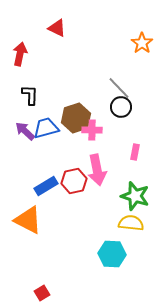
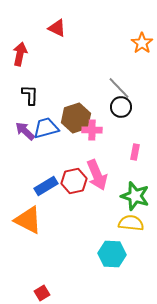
pink arrow: moved 5 px down; rotated 12 degrees counterclockwise
